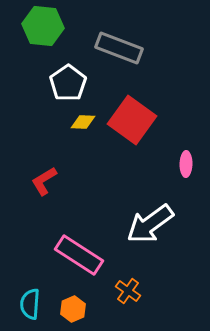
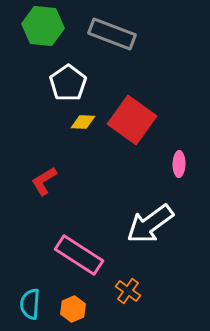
gray rectangle: moved 7 px left, 14 px up
pink ellipse: moved 7 px left
